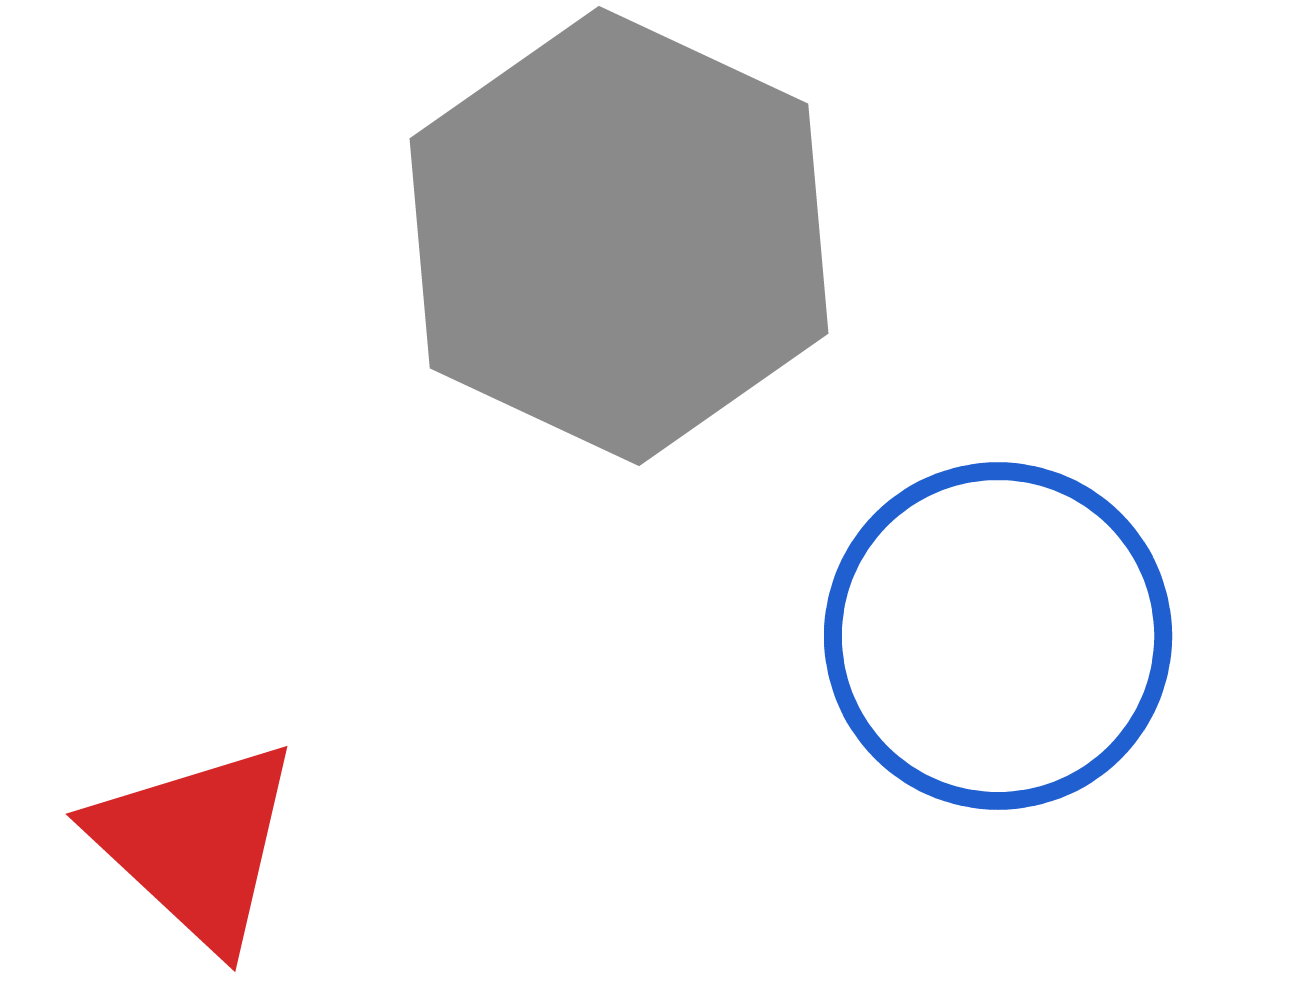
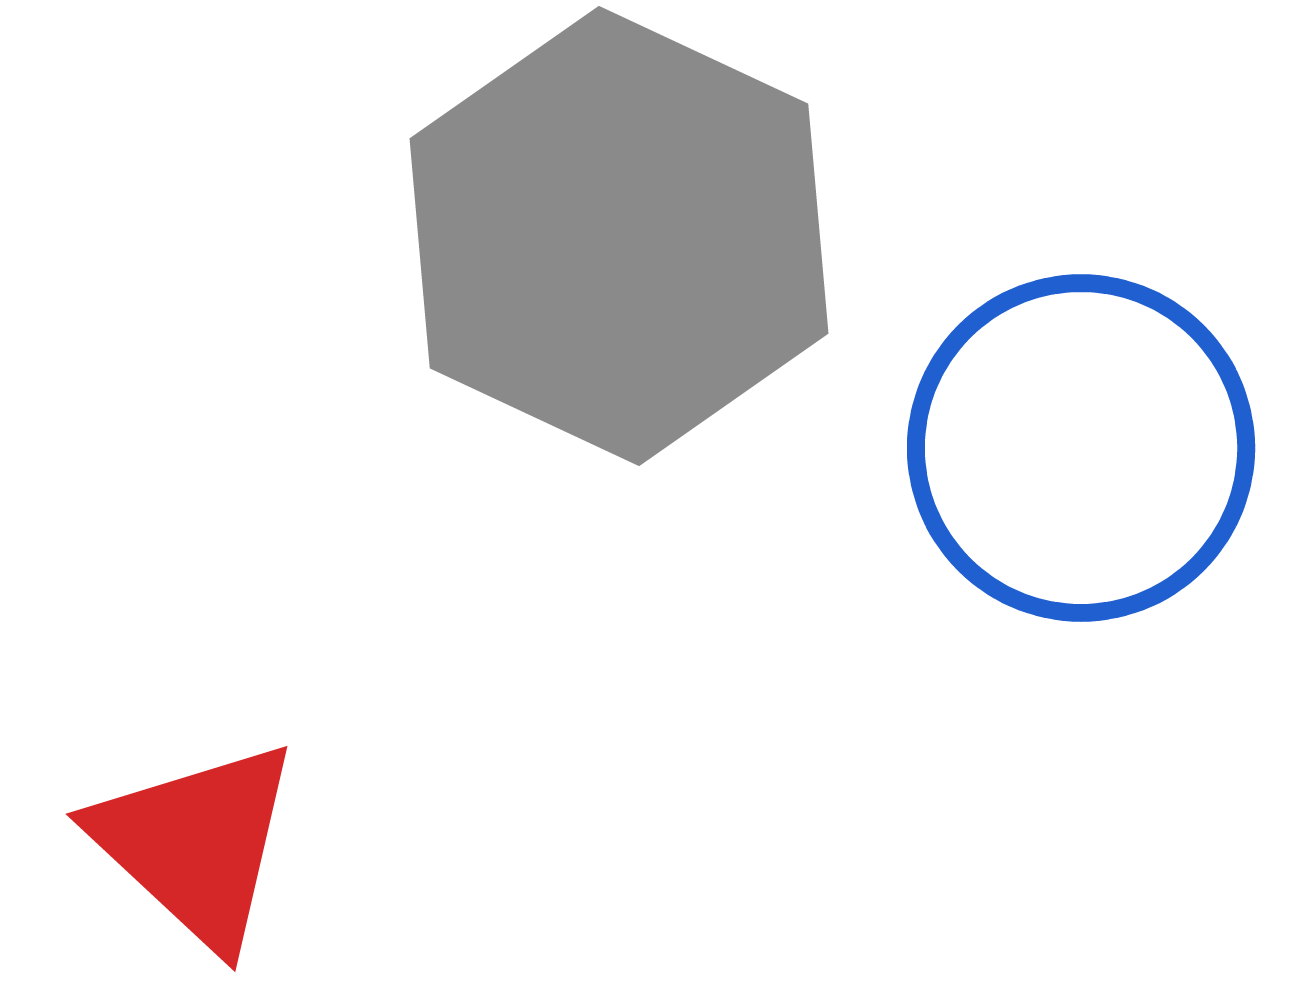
blue circle: moved 83 px right, 188 px up
